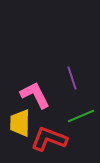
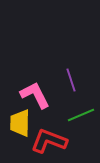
purple line: moved 1 px left, 2 px down
green line: moved 1 px up
red L-shape: moved 2 px down
